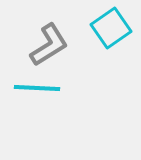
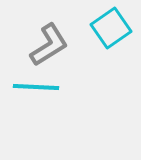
cyan line: moved 1 px left, 1 px up
